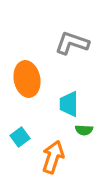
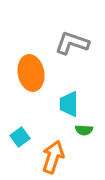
orange ellipse: moved 4 px right, 6 px up
